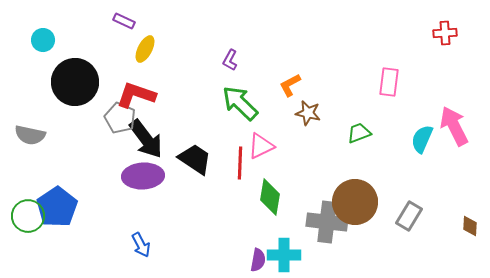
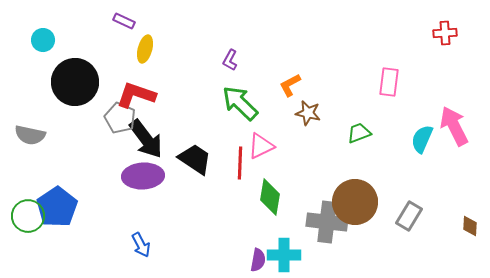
yellow ellipse: rotated 12 degrees counterclockwise
